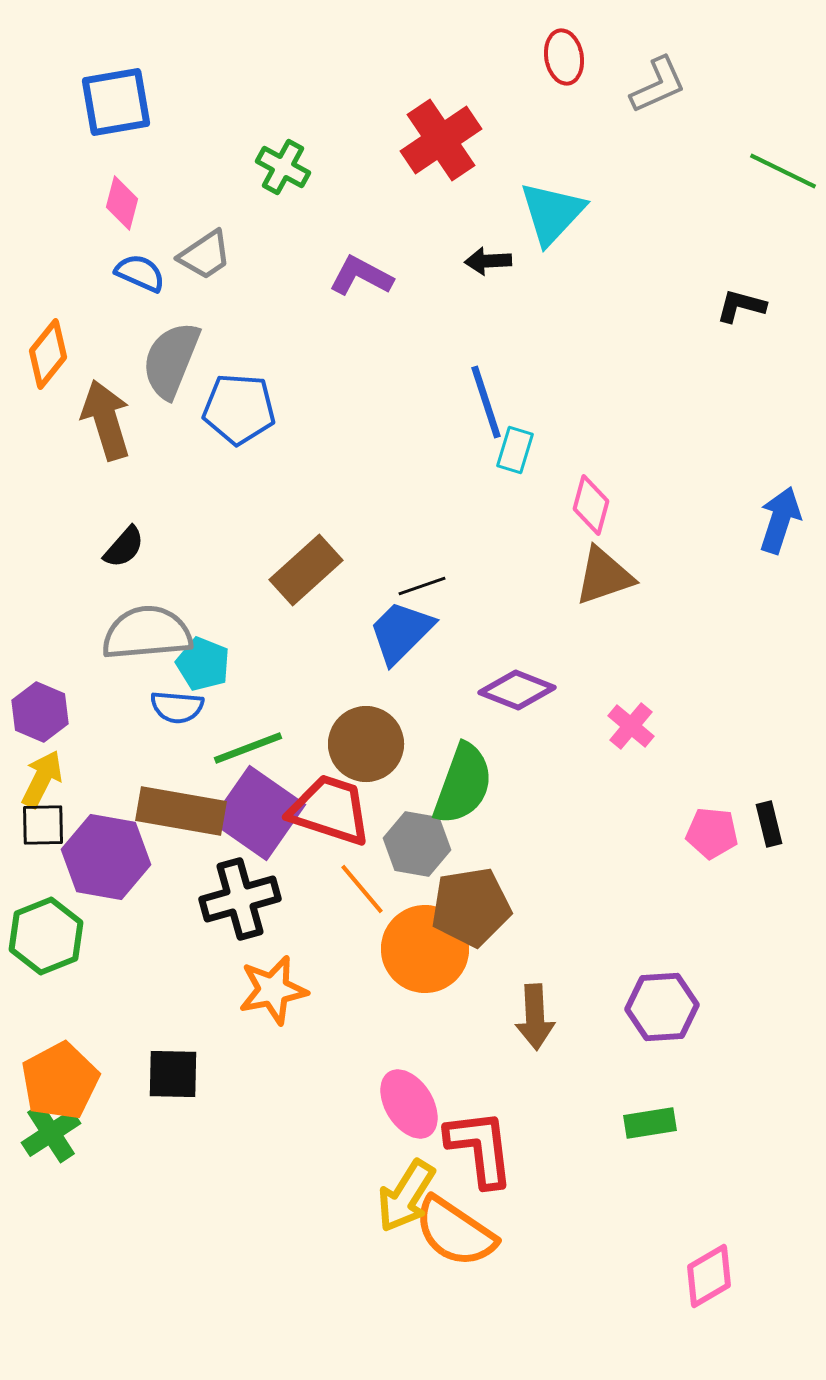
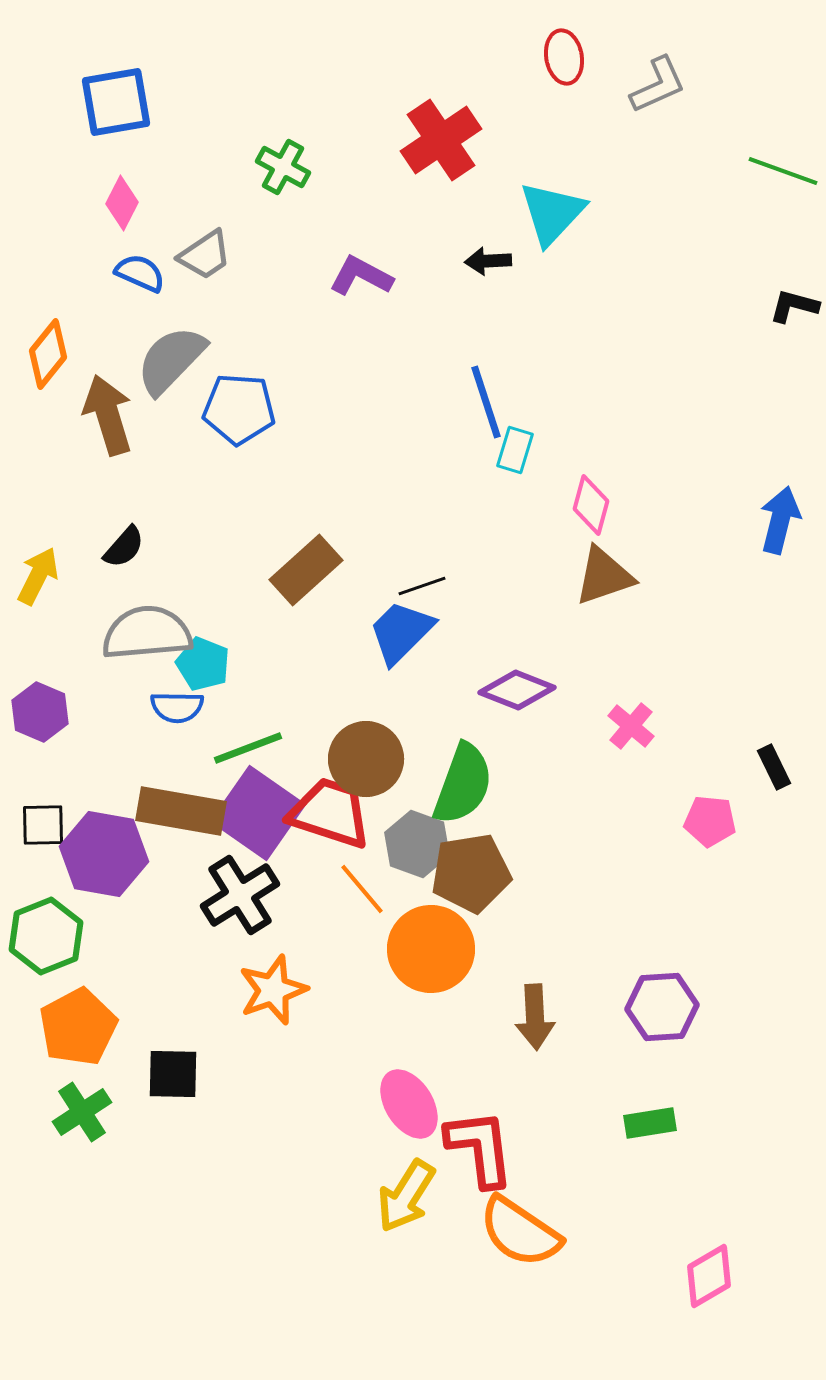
green line at (783, 171): rotated 6 degrees counterclockwise
pink diamond at (122, 203): rotated 12 degrees clockwise
black L-shape at (741, 306): moved 53 px right
gray semicircle at (171, 360): rotated 22 degrees clockwise
brown arrow at (106, 420): moved 2 px right, 5 px up
blue arrow at (780, 520): rotated 4 degrees counterclockwise
blue semicircle at (177, 707): rotated 4 degrees counterclockwise
brown circle at (366, 744): moved 15 px down
yellow arrow at (42, 779): moved 4 px left, 203 px up
red trapezoid at (330, 810): moved 3 px down
black rectangle at (769, 824): moved 5 px right, 57 px up; rotated 12 degrees counterclockwise
pink pentagon at (712, 833): moved 2 px left, 12 px up
gray hexagon at (417, 844): rotated 10 degrees clockwise
purple hexagon at (106, 857): moved 2 px left, 3 px up
black cross at (240, 899): moved 4 px up; rotated 16 degrees counterclockwise
brown pentagon at (471, 907): moved 34 px up
orange circle at (425, 949): moved 6 px right
orange star at (273, 990): rotated 8 degrees counterclockwise
orange pentagon at (60, 1081): moved 18 px right, 54 px up
green cross at (51, 1133): moved 31 px right, 21 px up
orange semicircle at (455, 1232): moved 65 px right
